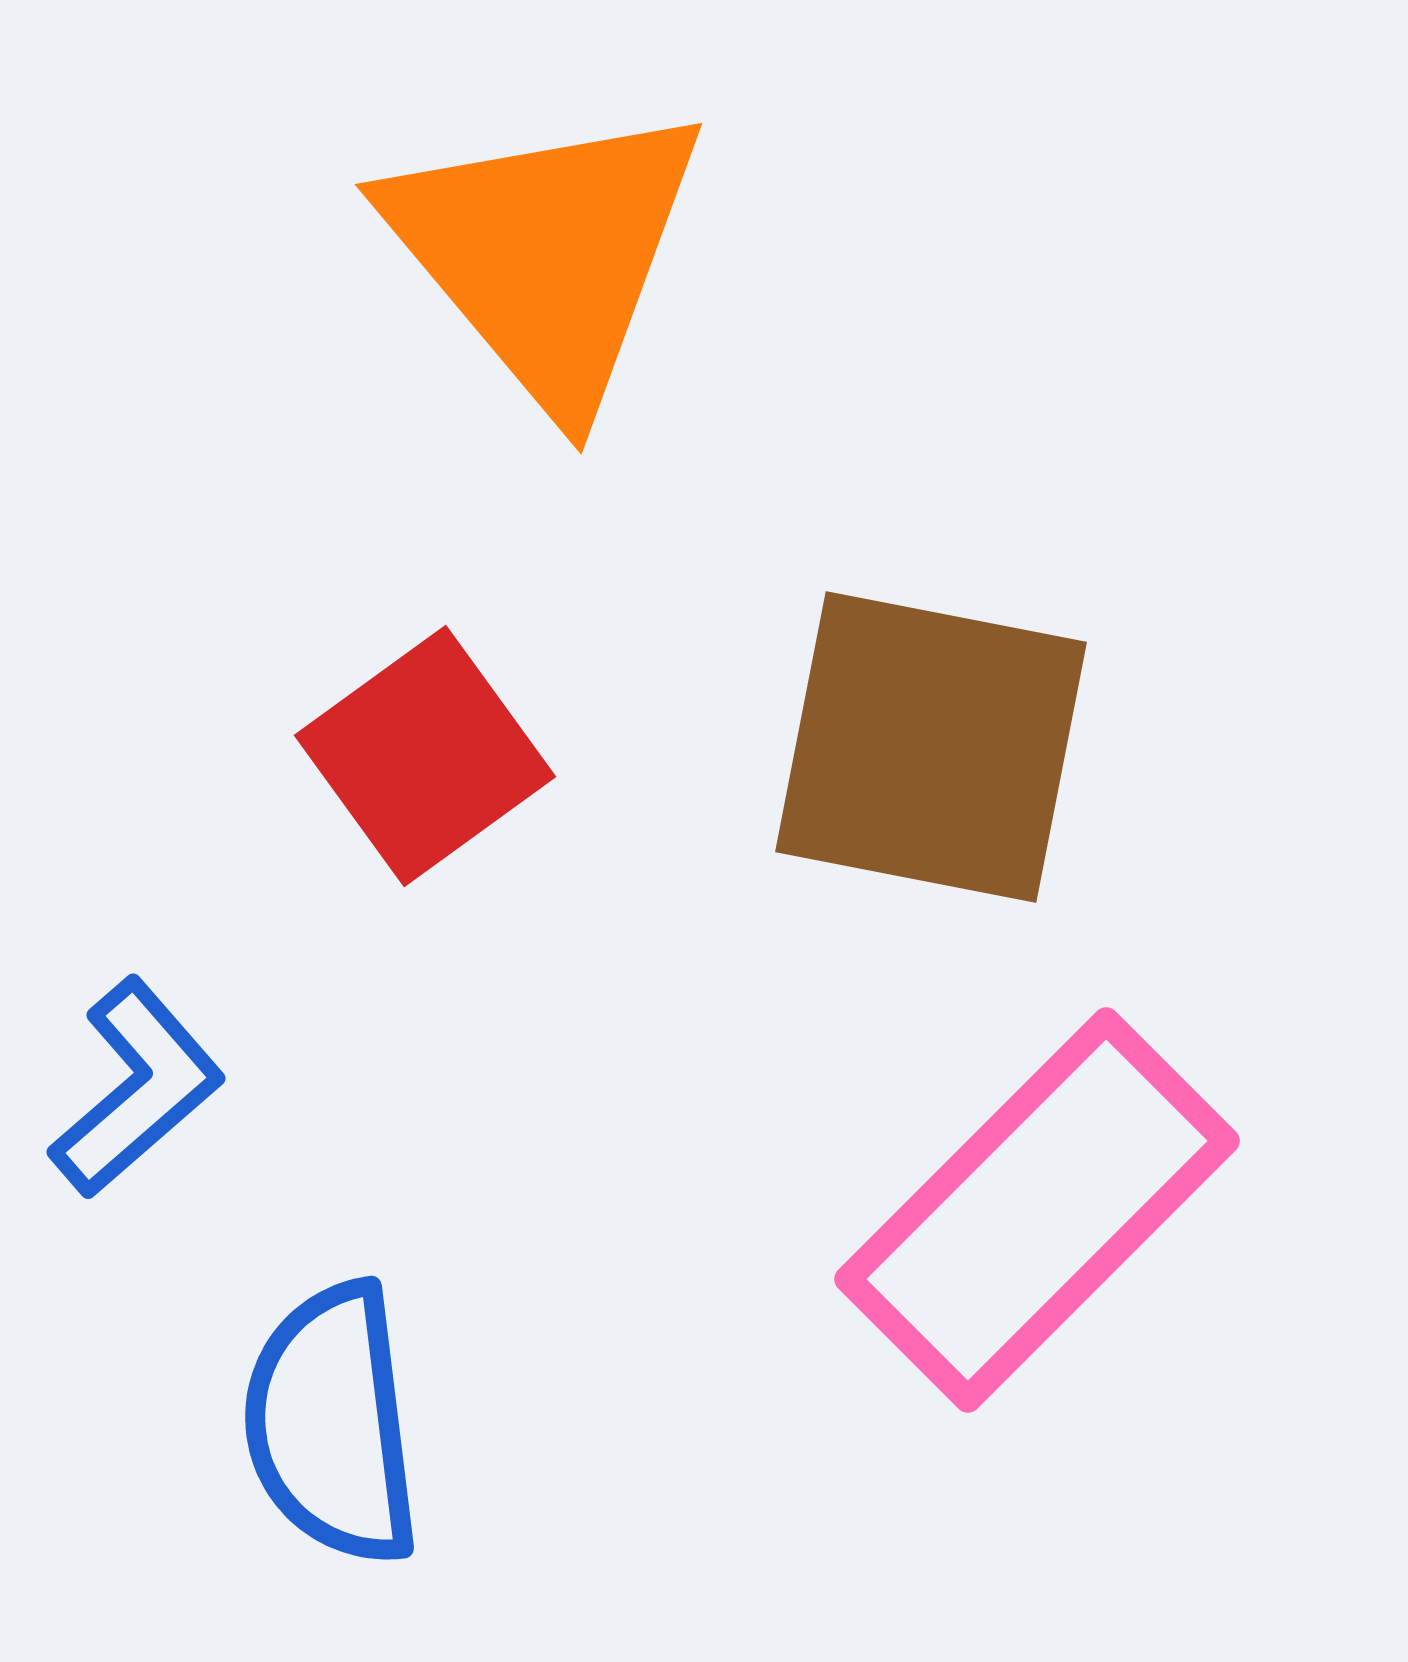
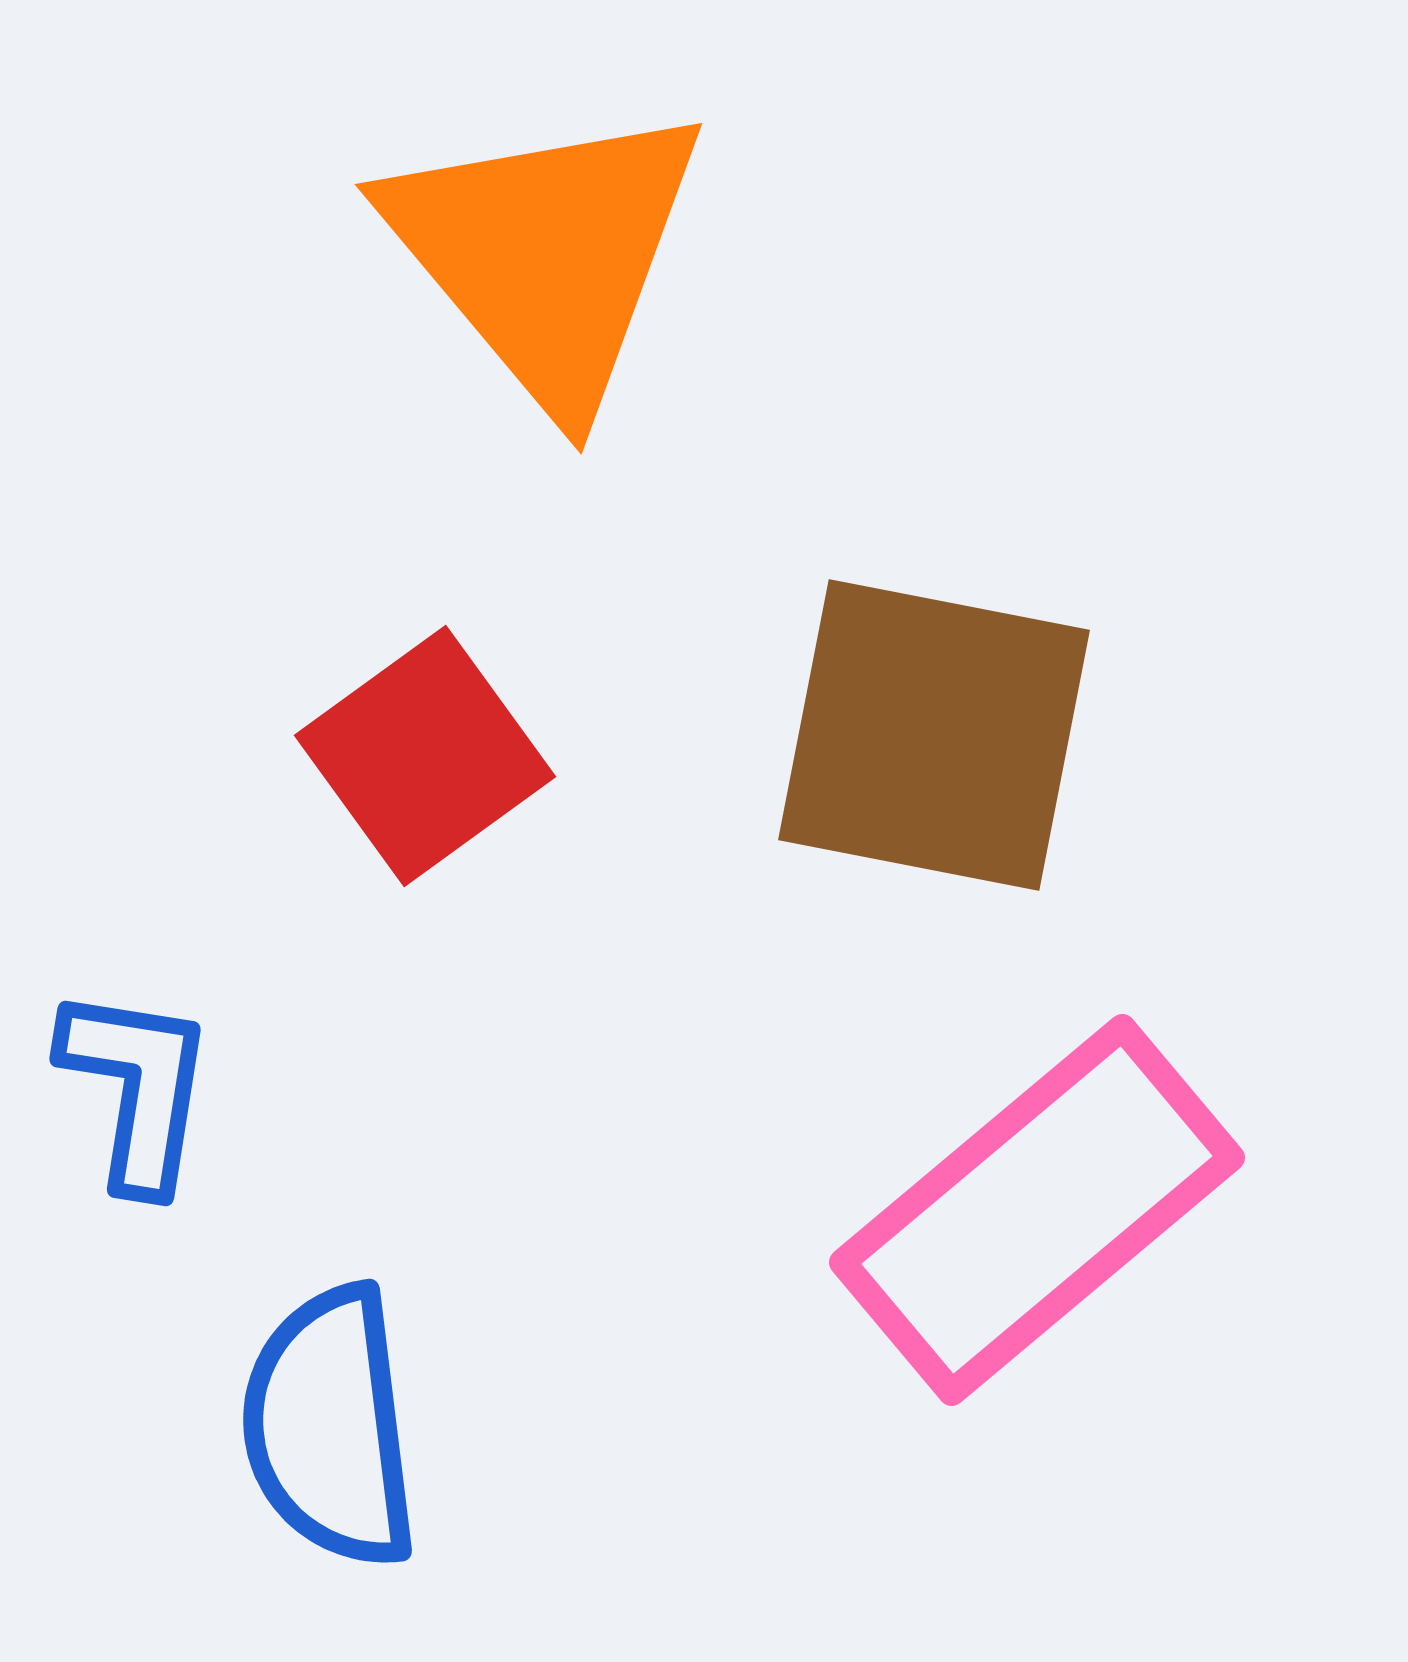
brown square: moved 3 px right, 12 px up
blue L-shape: rotated 40 degrees counterclockwise
pink rectangle: rotated 5 degrees clockwise
blue semicircle: moved 2 px left, 3 px down
